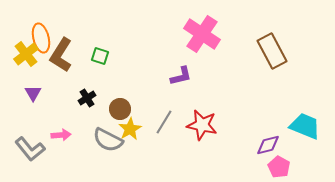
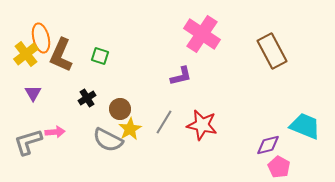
brown L-shape: rotated 8 degrees counterclockwise
pink arrow: moved 6 px left, 3 px up
gray L-shape: moved 2 px left, 7 px up; rotated 112 degrees clockwise
